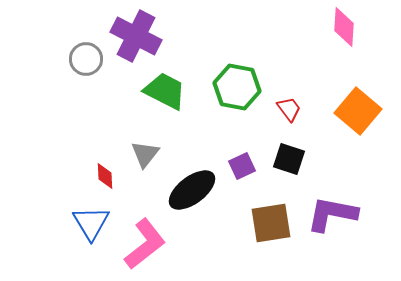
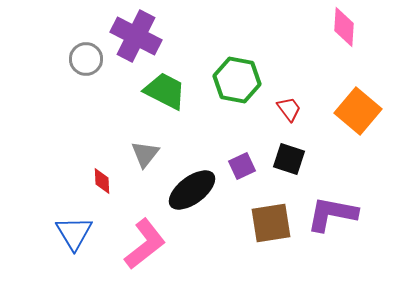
green hexagon: moved 7 px up
red diamond: moved 3 px left, 5 px down
blue triangle: moved 17 px left, 10 px down
